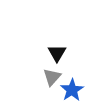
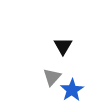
black triangle: moved 6 px right, 7 px up
